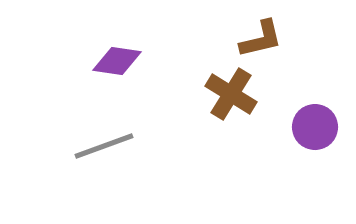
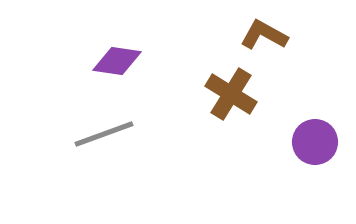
brown L-shape: moved 3 px right, 4 px up; rotated 138 degrees counterclockwise
purple circle: moved 15 px down
gray line: moved 12 px up
